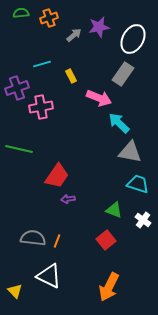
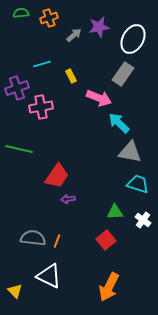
green triangle: moved 1 px right, 2 px down; rotated 24 degrees counterclockwise
